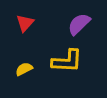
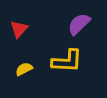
red triangle: moved 6 px left, 6 px down
